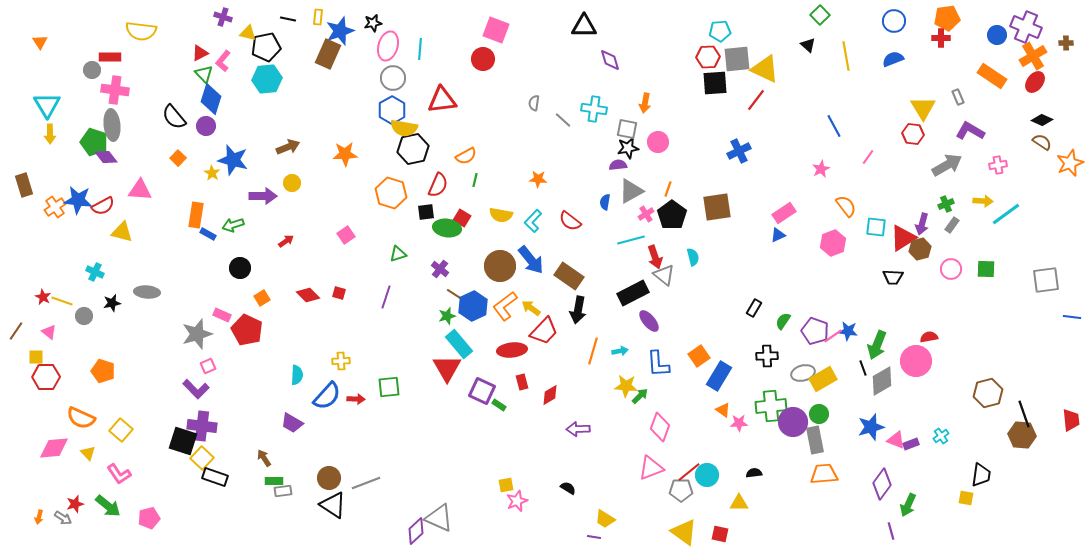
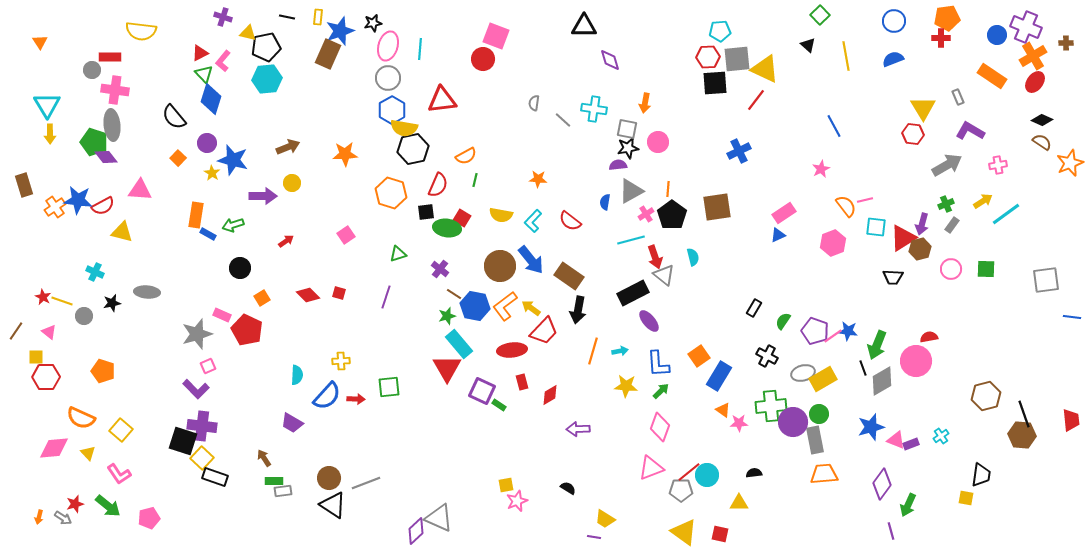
black line at (288, 19): moved 1 px left, 2 px up
pink square at (496, 30): moved 6 px down
gray circle at (393, 78): moved 5 px left
purple circle at (206, 126): moved 1 px right, 17 px down
pink line at (868, 157): moved 3 px left, 43 px down; rotated 42 degrees clockwise
orange line at (668, 189): rotated 14 degrees counterclockwise
yellow arrow at (983, 201): rotated 36 degrees counterclockwise
blue hexagon at (473, 306): moved 2 px right; rotated 24 degrees counterclockwise
black cross at (767, 356): rotated 30 degrees clockwise
brown hexagon at (988, 393): moved 2 px left, 3 px down
green arrow at (640, 396): moved 21 px right, 5 px up
